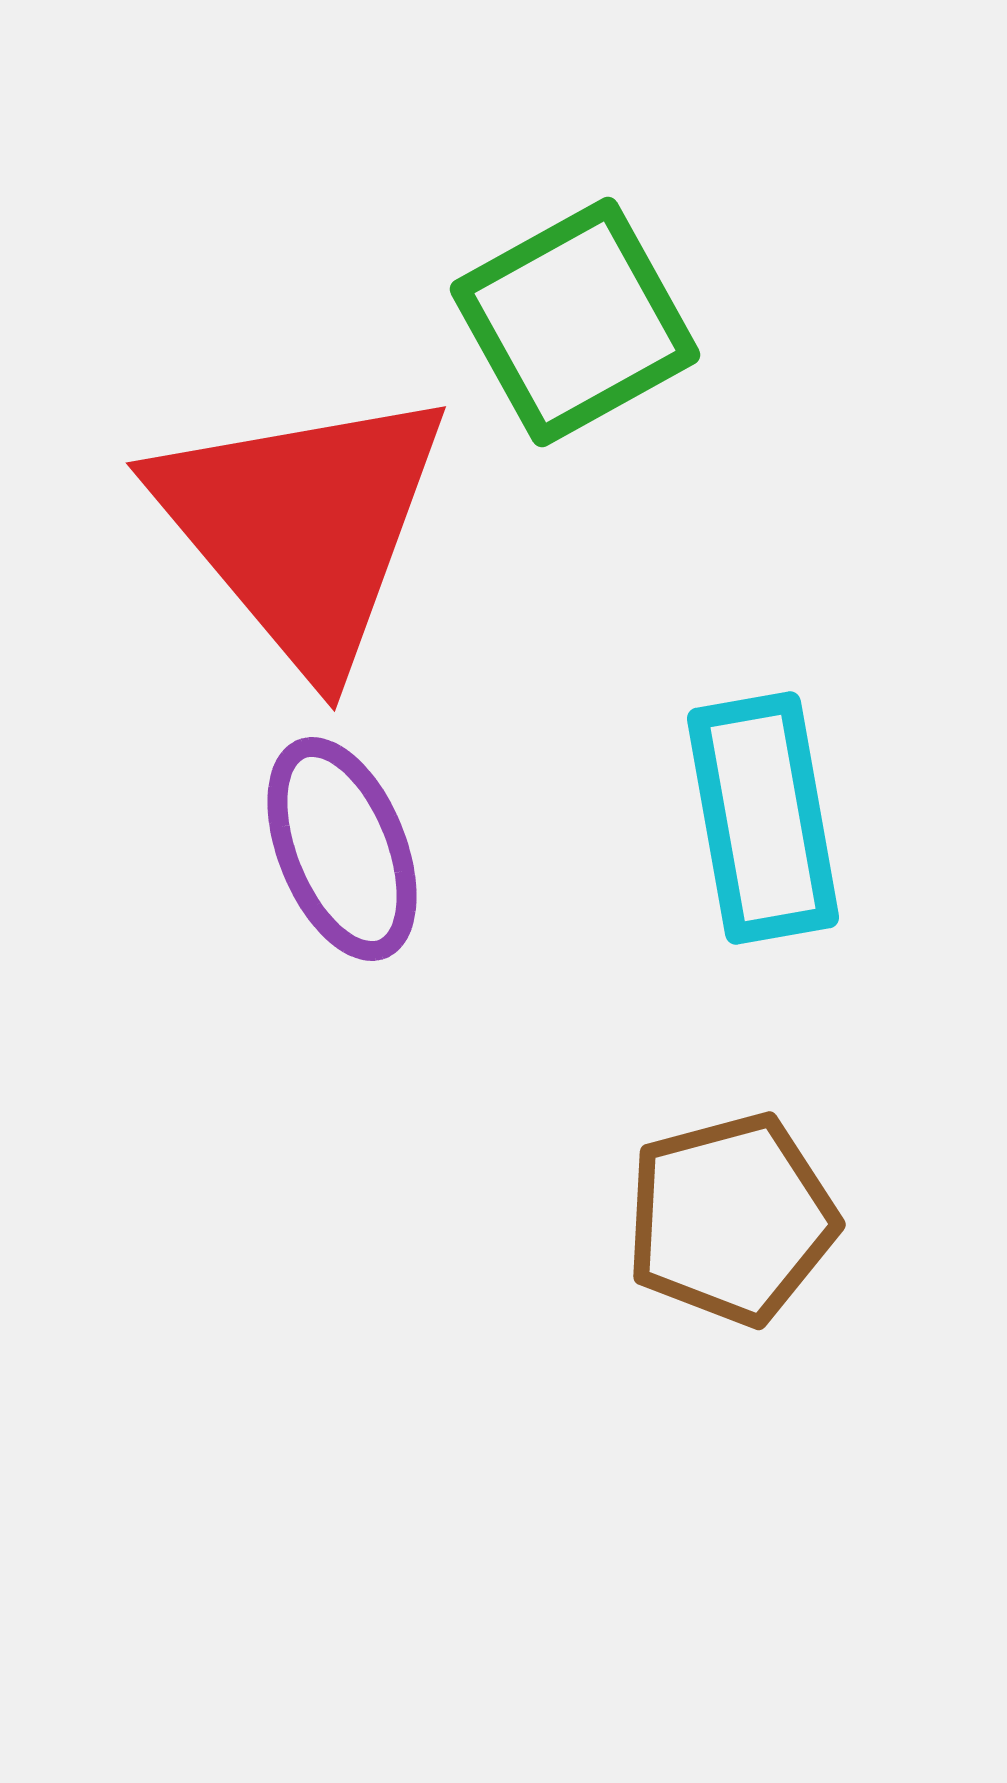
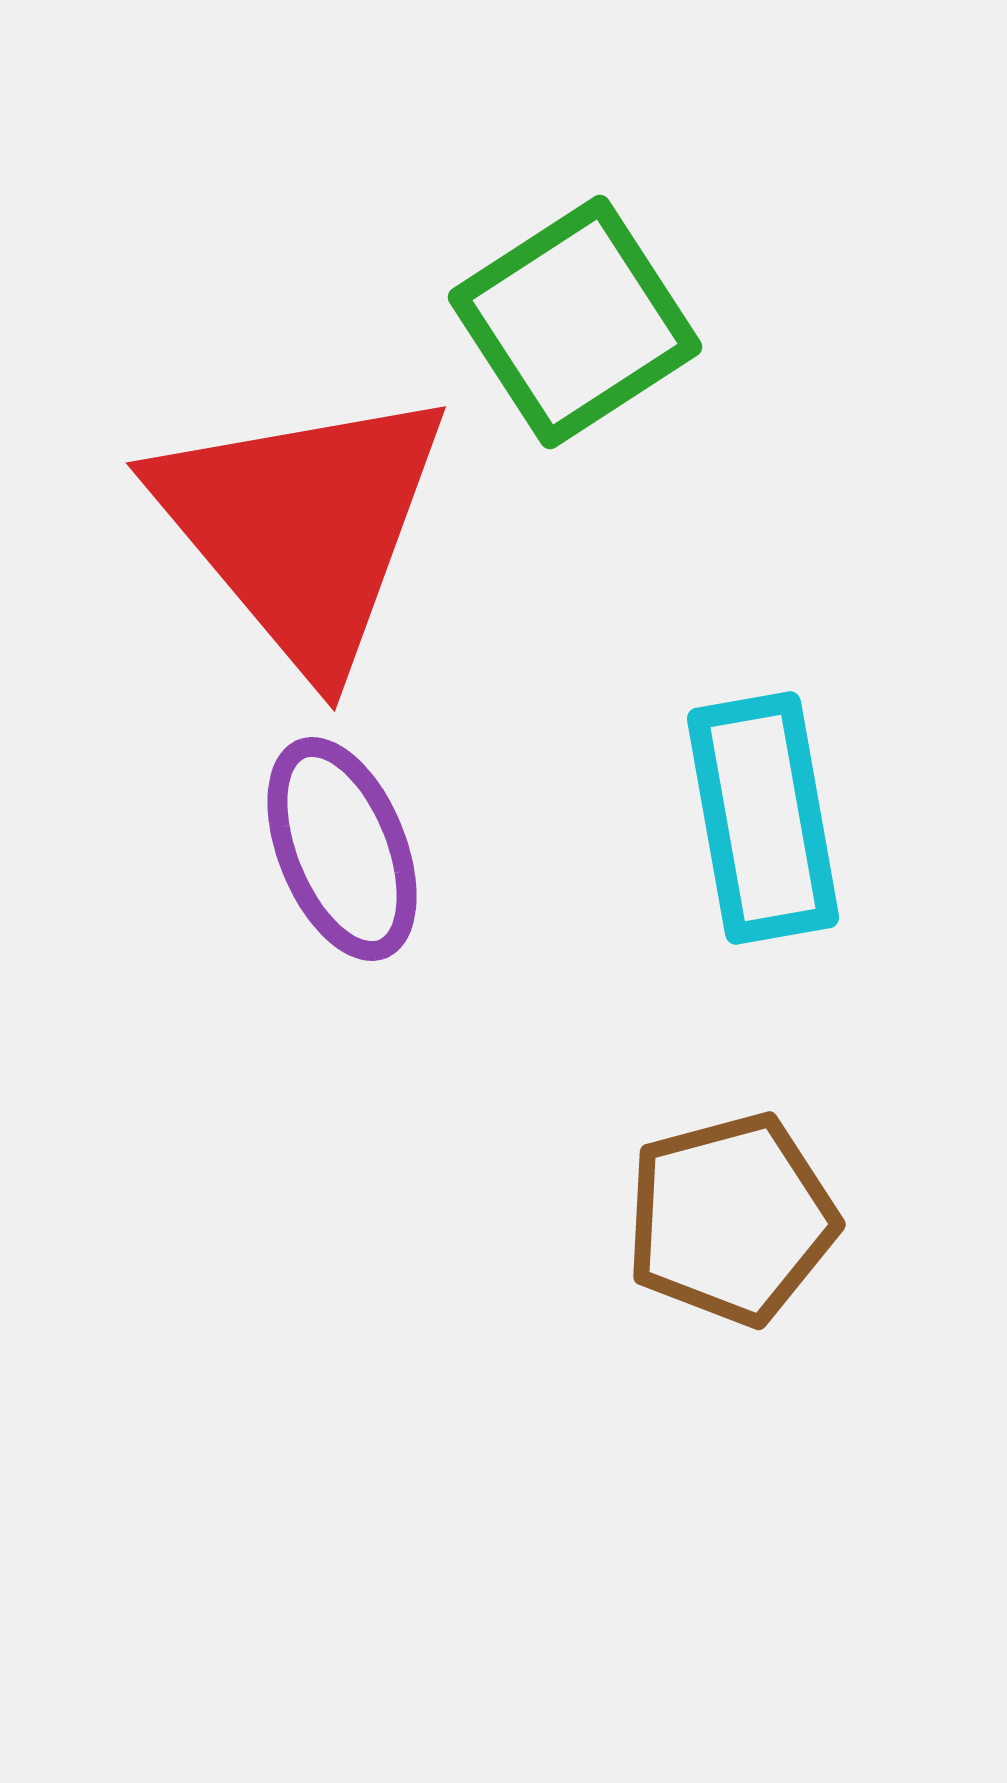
green square: rotated 4 degrees counterclockwise
